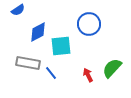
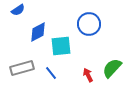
gray rectangle: moved 6 px left, 5 px down; rotated 25 degrees counterclockwise
